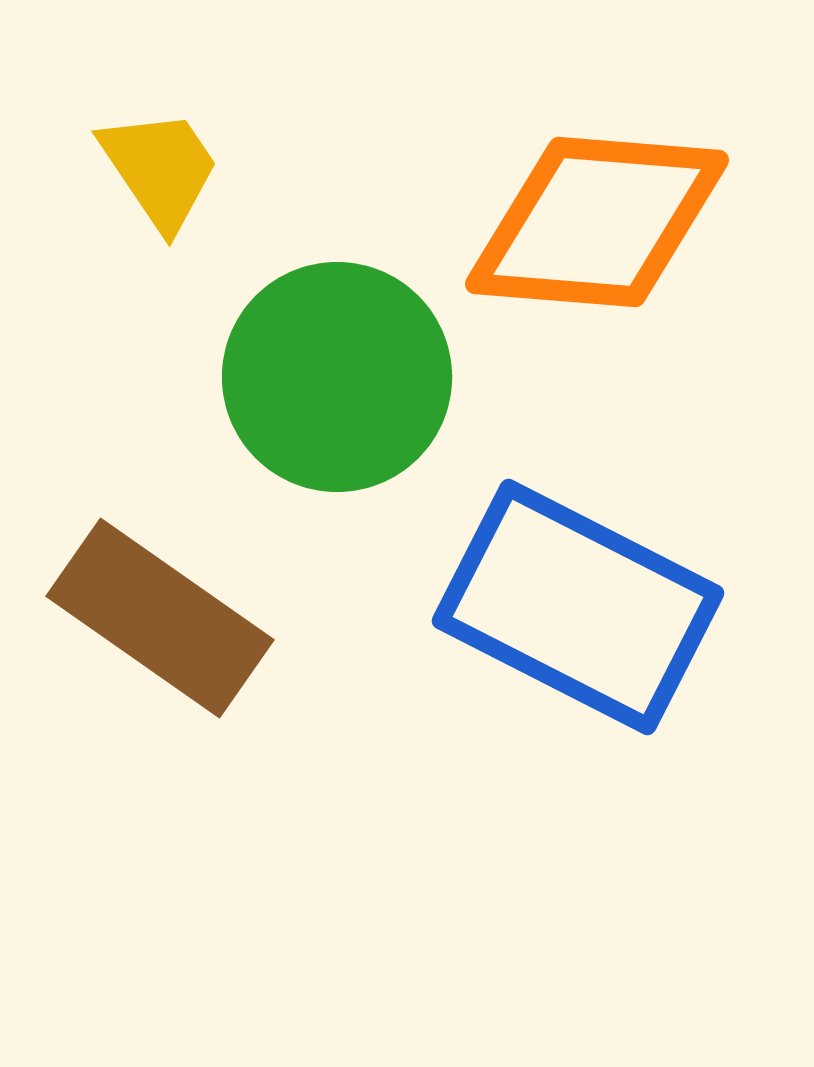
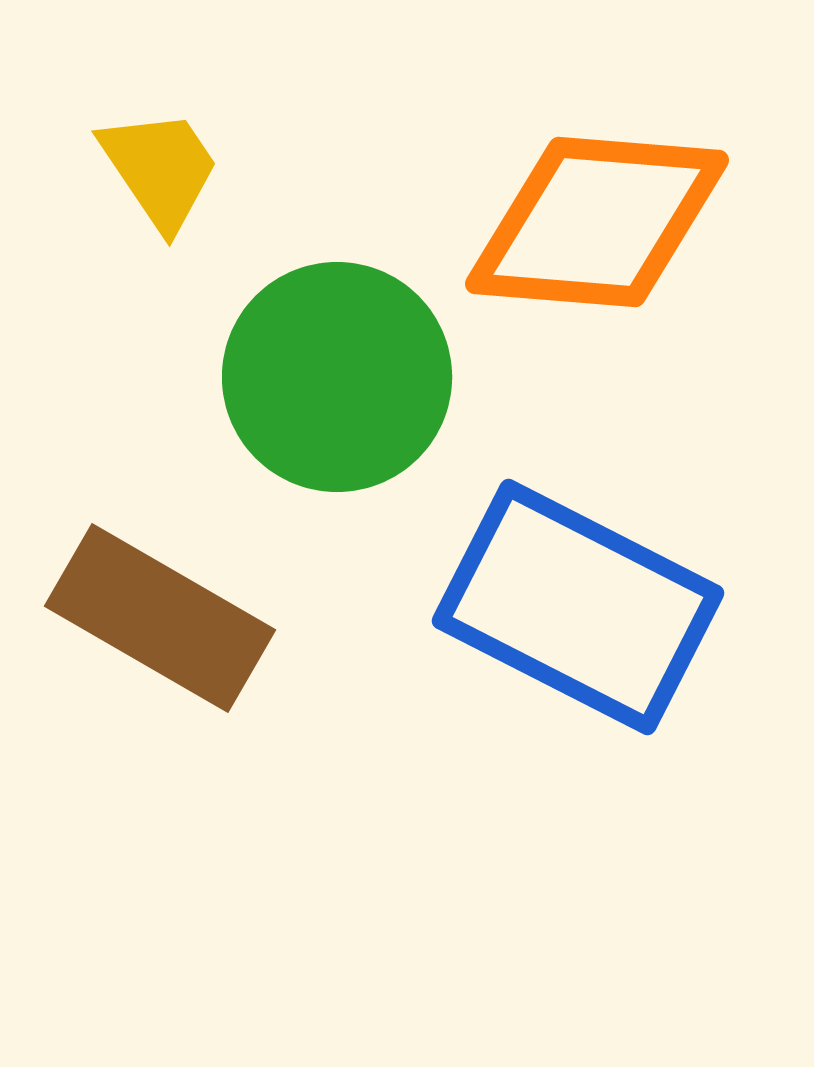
brown rectangle: rotated 5 degrees counterclockwise
